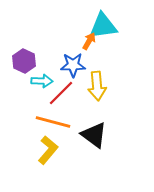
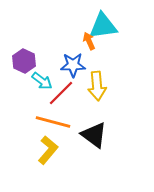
orange arrow: rotated 54 degrees counterclockwise
cyan arrow: rotated 35 degrees clockwise
